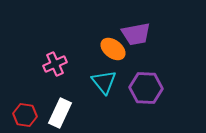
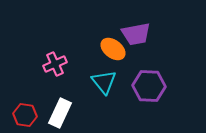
purple hexagon: moved 3 px right, 2 px up
